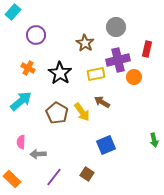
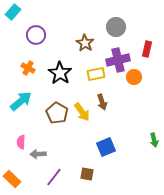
brown arrow: rotated 140 degrees counterclockwise
blue square: moved 2 px down
brown square: rotated 24 degrees counterclockwise
